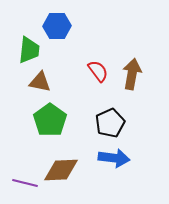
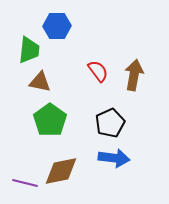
brown arrow: moved 2 px right, 1 px down
brown diamond: moved 1 px down; rotated 9 degrees counterclockwise
